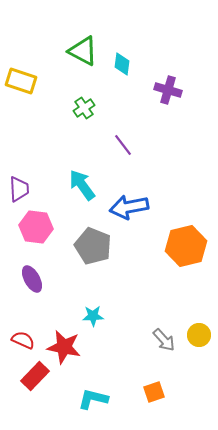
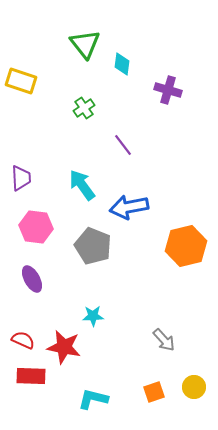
green triangle: moved 2 px right, 7 px up; rotated 24 degrees clockwise
purple trapezoid: moved 2 px right, 11 px up
yellow circle: moved 5 px left, 52 px down
red rectangle: moved 4 px left; rotated 48 degrees clockwise
